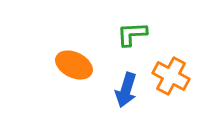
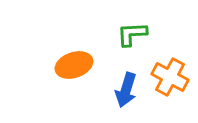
orange ellipse: rotated 45 degrees counterclockwise
orange cross: moved 1 px left, 1 px down
